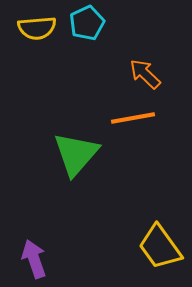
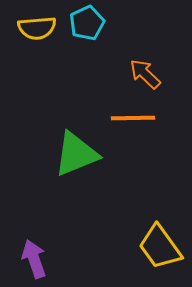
orange line: rotated 9 degrees clockwise
green triangle: rotated 27 degrees clockwise
